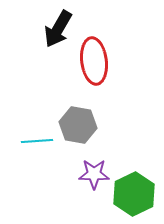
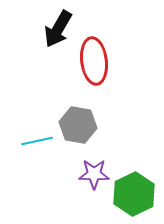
cyan line: rotated 8 degrees counterclockwise
